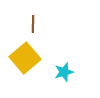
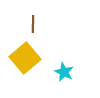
cyan star: rotated 30 degrees counterclockwise
